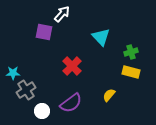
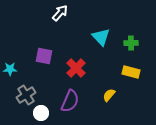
white arrow: moved 2 px left, 1 px up
purple square: moved 24 px down
green cross: moved 9 px up; rotated 16 degrees clockwise
red cross: moved 4 px right, 2 px down
cyan star: moved 3 px left, 4 px up
gray cross: moved 5 px down
purple semicircle: moved 1 px left, 2 px up; rotated 30 degrees counterclockwise
white circle: moved 1 px left, 2 px down
